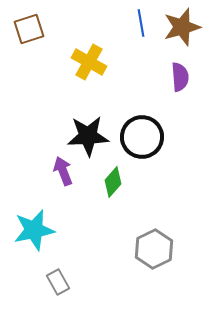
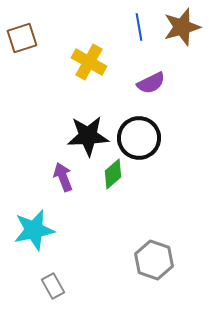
blue line: moved 2 px left, 4 px down
brown square: moved 7 px left, 9 px down
purple semicircle: moved 29 px left, 6 px down; rotated 68 degrees clockwise
black circle: moved 3 px left, 1 px down
purple arrow: moved 6 px down
green diamond: moved 8 px up; rotated 8 degrees clockwise
gray hexagon: moved 11 px down; rotated 15 degrees counterclockwise
gray rectangle: moved 5 px left, 4 px down
